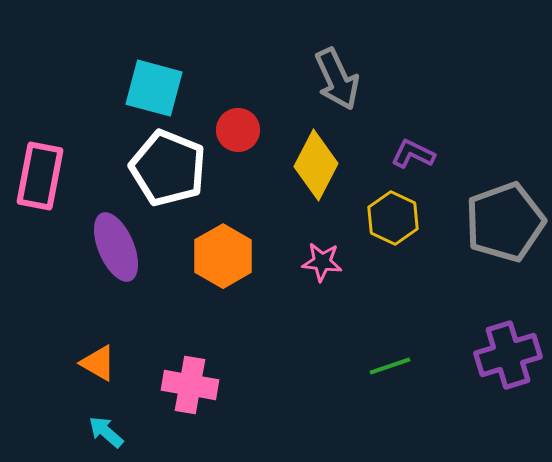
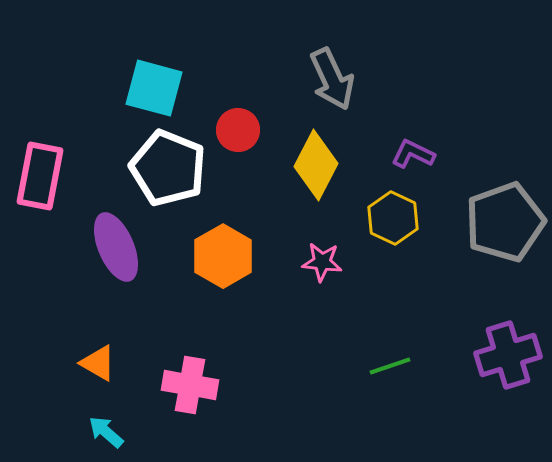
gray arrow: moved 5 px left
